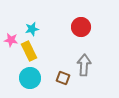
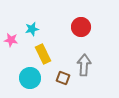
yellow rectangle: moved 14 px right, 3 px down
